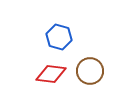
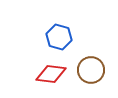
brown circle: moved 1 px right, 1 px up
